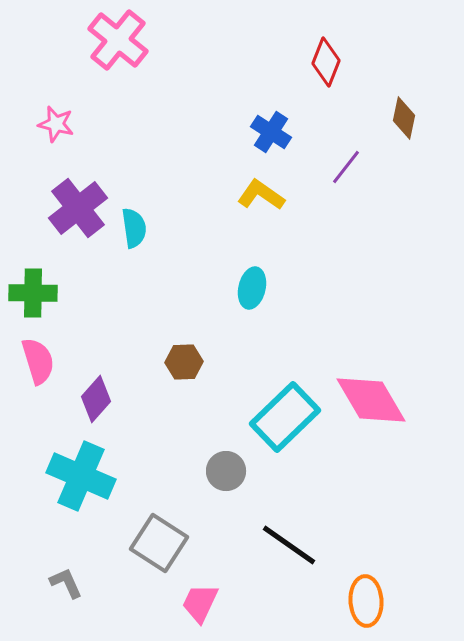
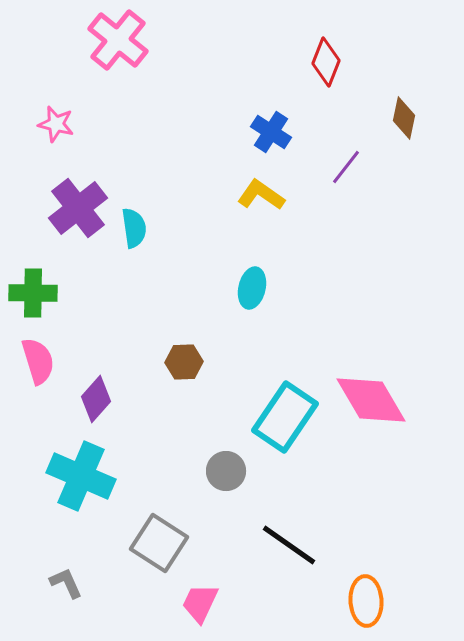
cyan rectangle: rotated 12 degrees counterclockwise
